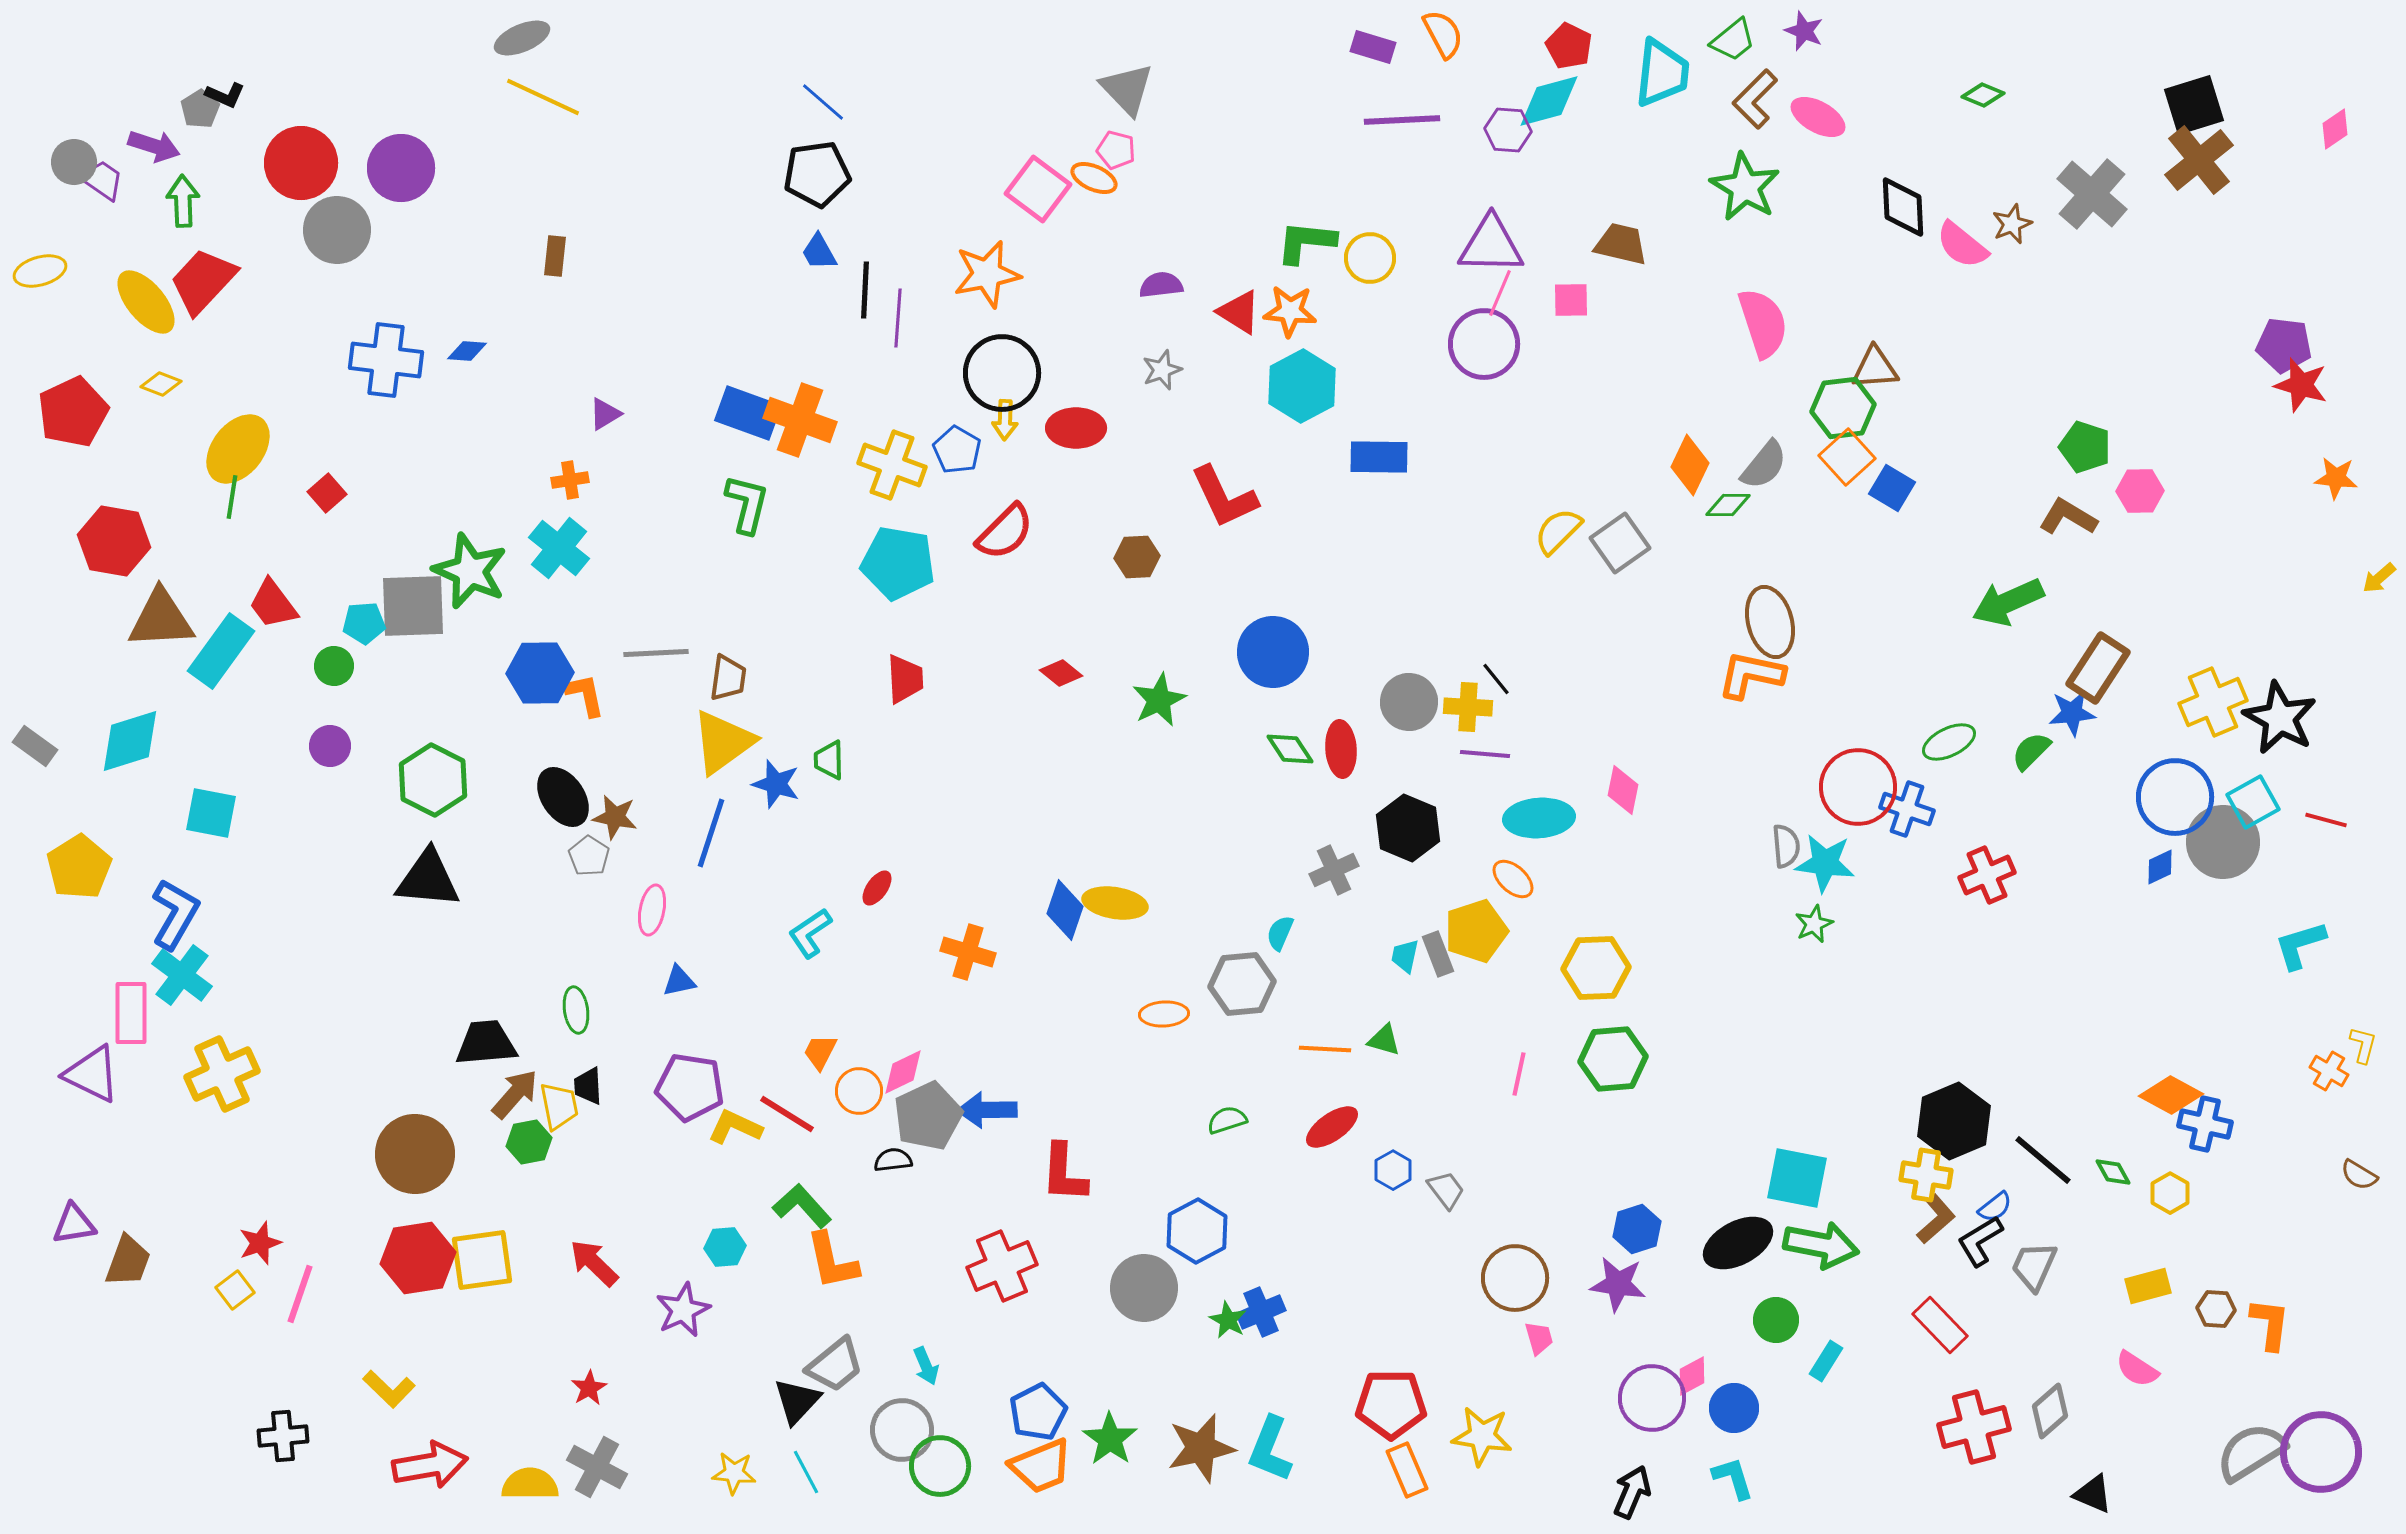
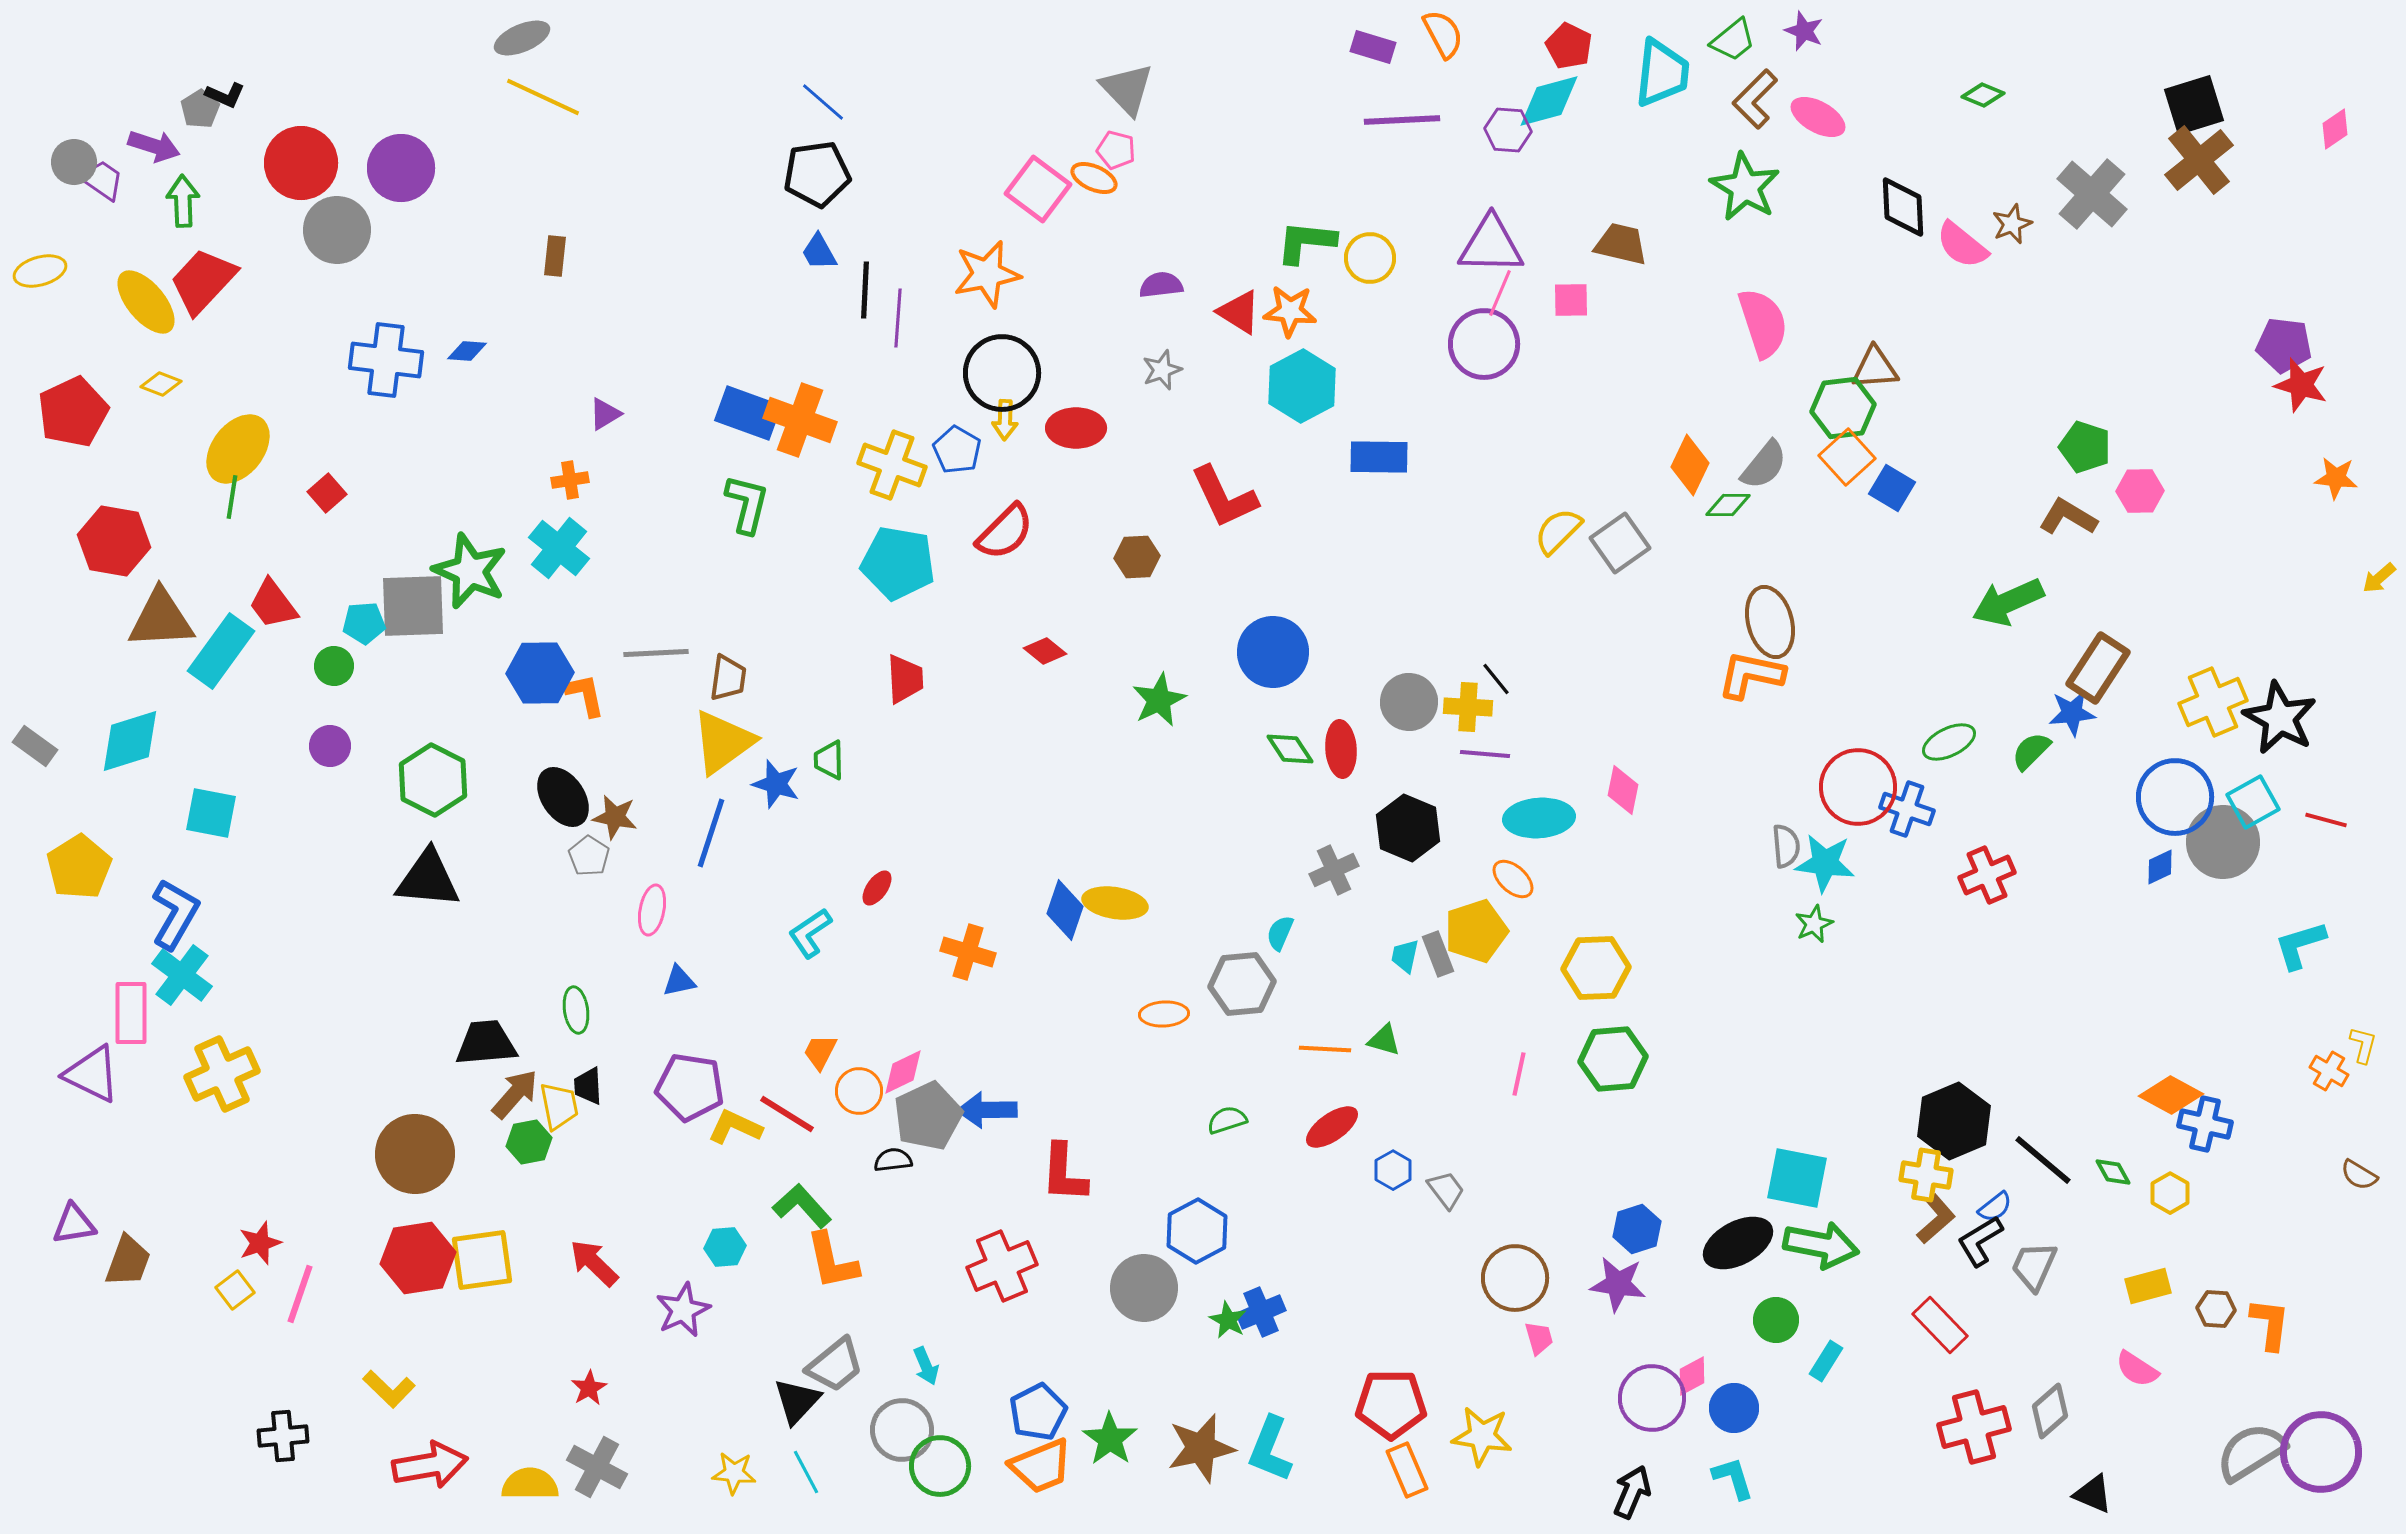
red diamond at (1061, 673): moved 16 px left, 22 px up
